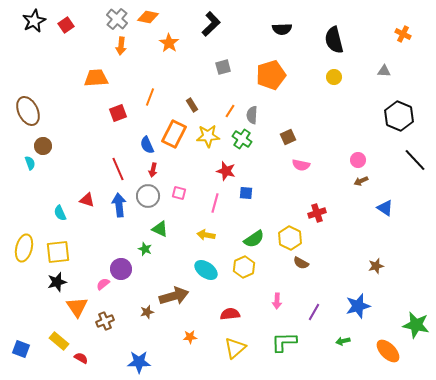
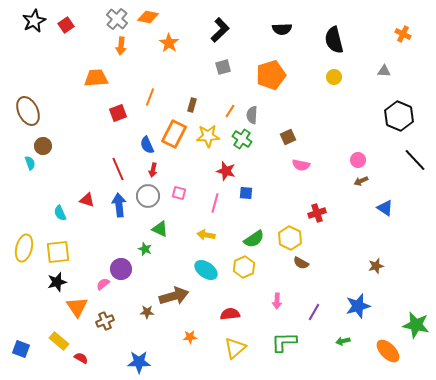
black L-shape at (211, 24): moved 9 px right, 6 px down
brown rectangle at (192, 105): rotated 48 degrees clockwise
brown star at (147, 312): rotated 16 degrees clockwise
